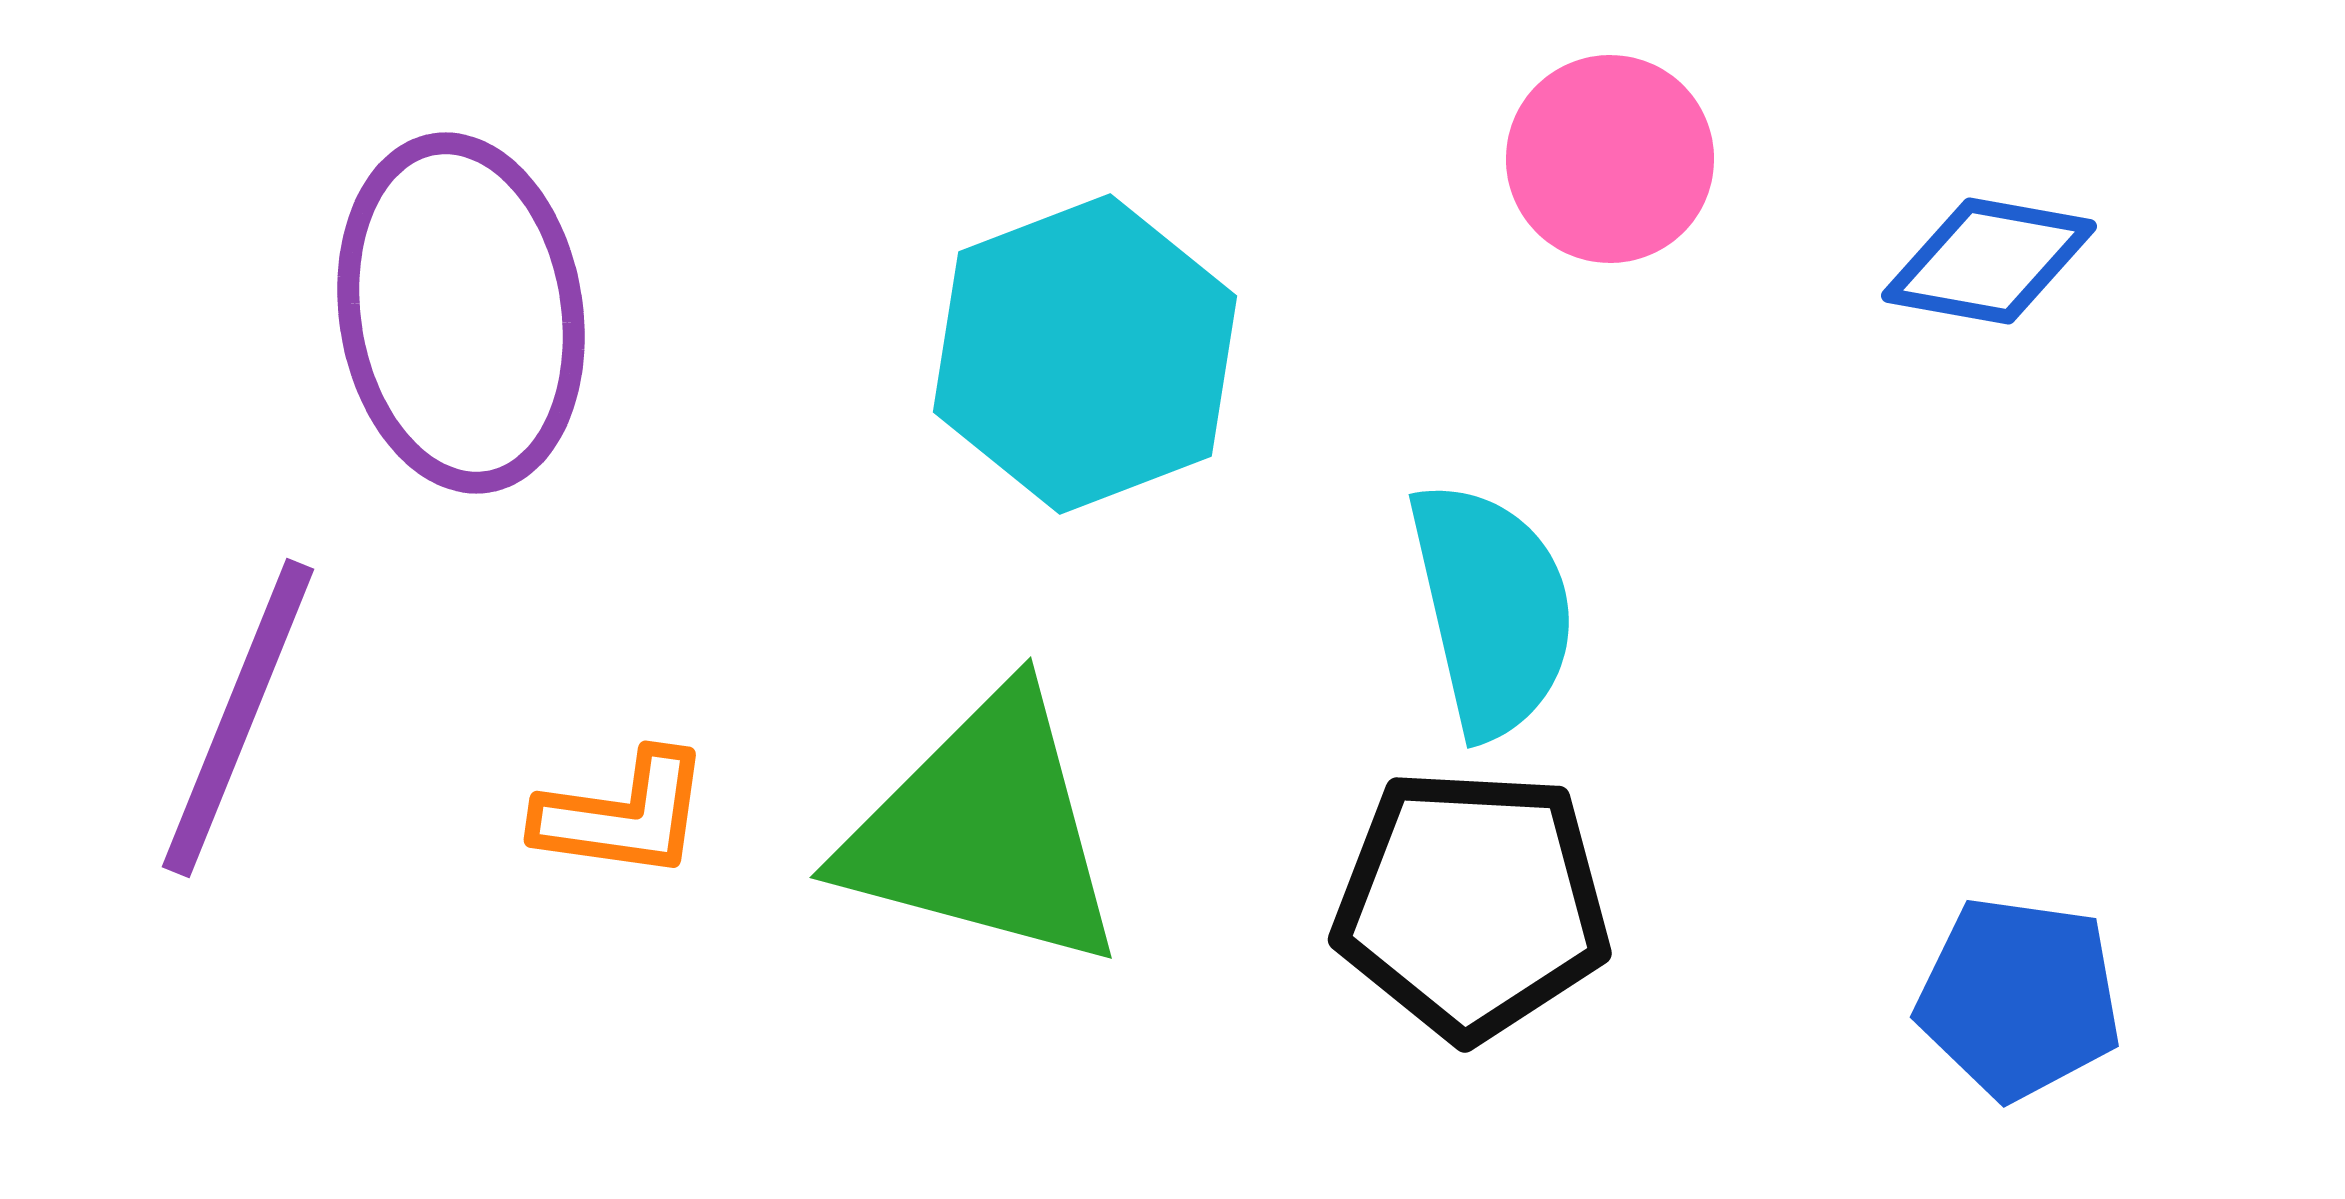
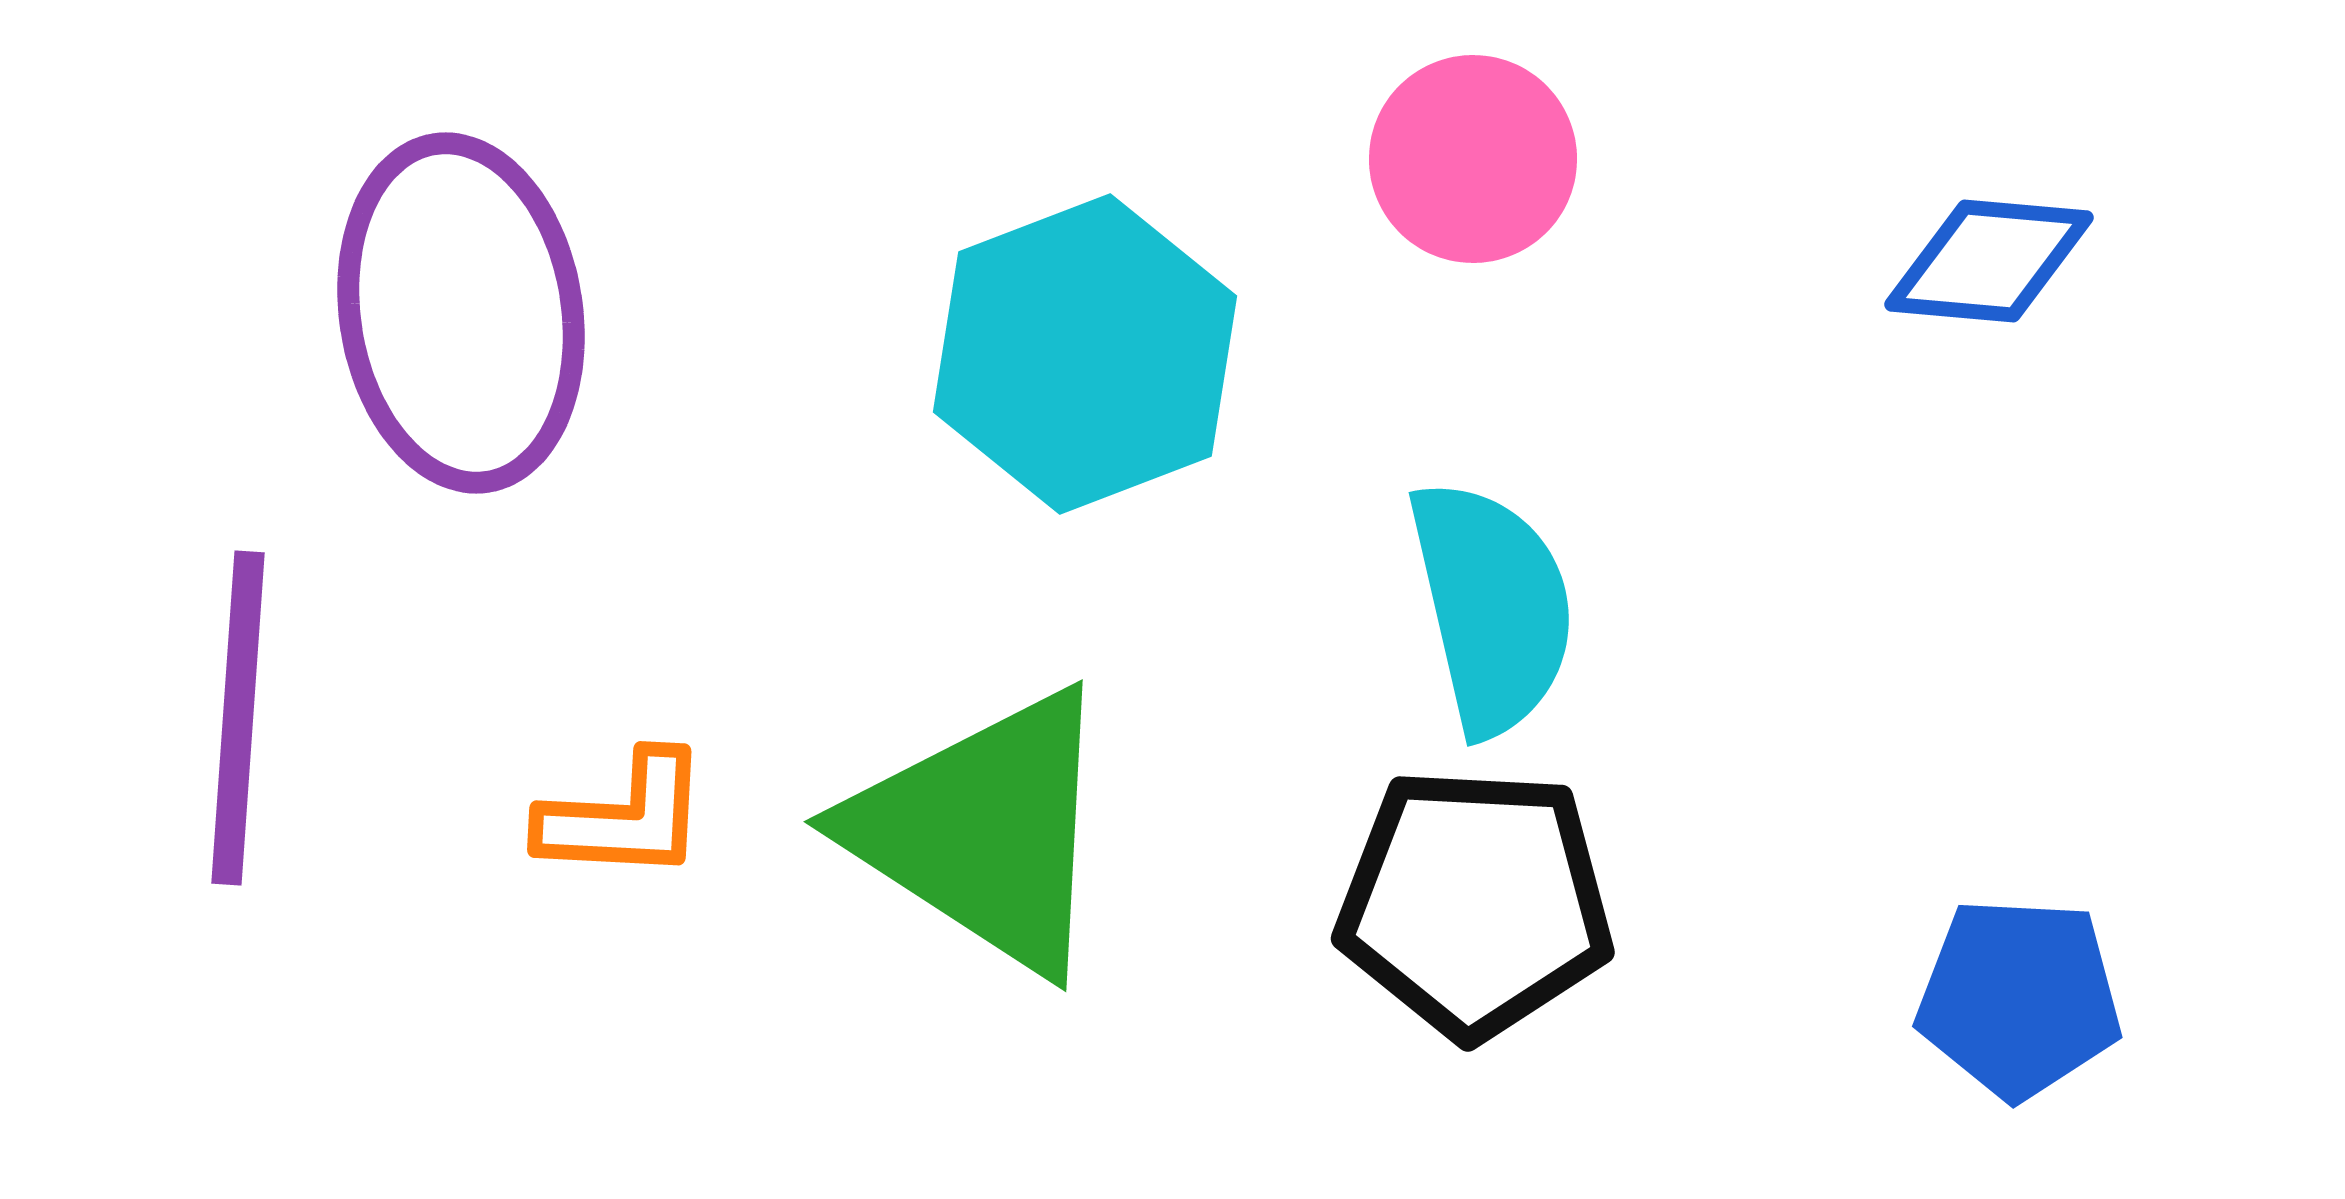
pink circle: moved 137 px left
blue diamond: rotated 5 degrees counterclockwise
cyan semicircle: moved 2 px up
purple line: rotated 18 degrees counterclockwise
orange L-shape: moved 1 px right, 2 px down; rotated 5 degrees counterclockwise
green triangle: rotated 18 degrees clockwise
black pentagon: moved 3 px right, 1 px up
blue pentagon: rotated 5 degrees counterclockwise
